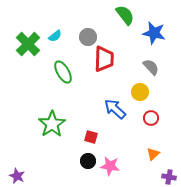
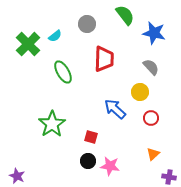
gray circle: moved 1 px left, 13 px up
